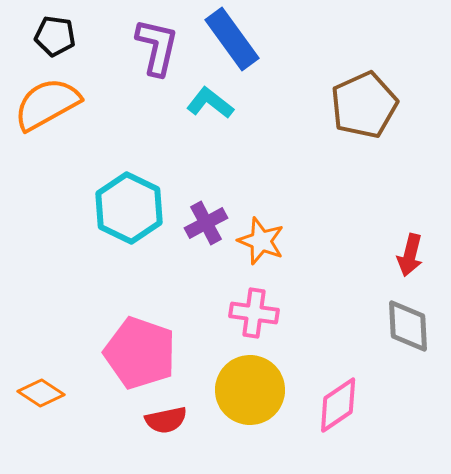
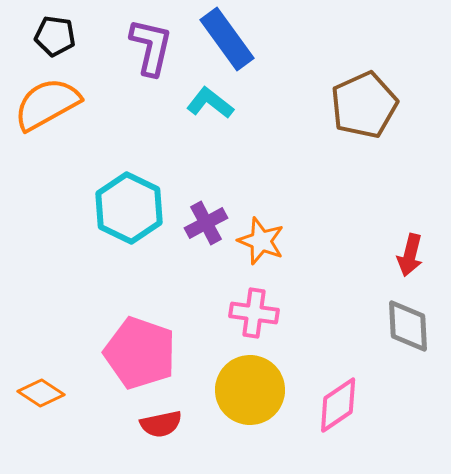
blue rectangle: moved 5 px left
purple L-shape: moved 6 px left
red semicircle: moved 5 px left, 4 px down
